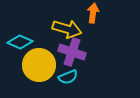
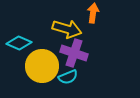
cyan diamond: moved 1 px left, 1 px down
purple cross: moved 2 px right, 1 px down
yellow circle: moved 3 px right, 1 px down
